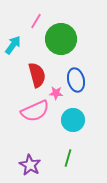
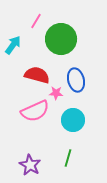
red semicircle: rotated 60 degrees counterclockwise
